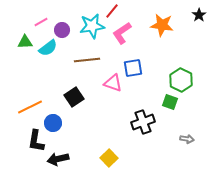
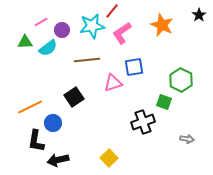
orange star: rotated 15 degrees clockwise
blue square: moved 1 px right, 1 px up
pink triangle: rotated 36 degrees counterclockwise
green square: moved 6 px left
black arrow: moved 1 px down
